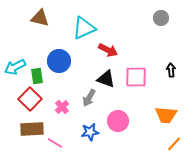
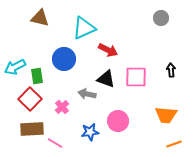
blue circle: moved 5 px right, 2 px up
gray arrow: moved 2 px left, 4 px up; rotated 72 degrees clockwise
orange line: rotated 28 degrees clockwise
